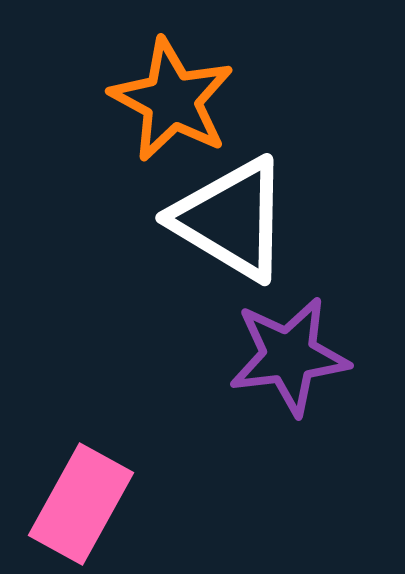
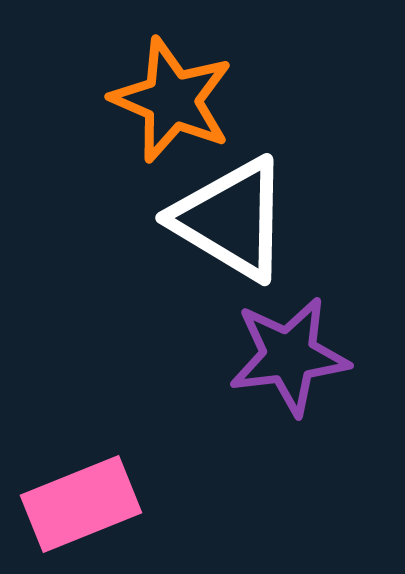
orange star: rotated 5 degrees counterclockwise
pink rectangle: rotated 39 degrees clockwise
